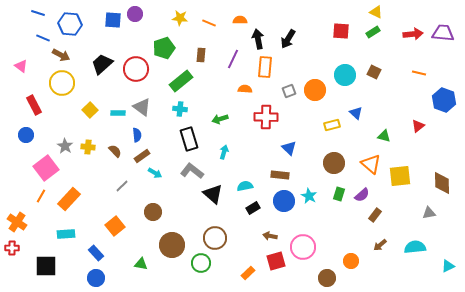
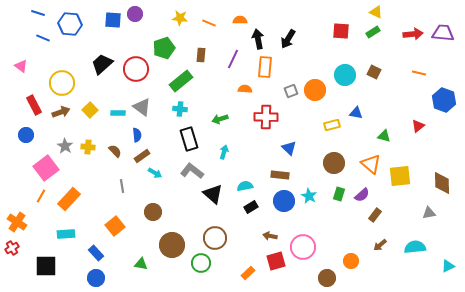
brown arrow at (61, 55): moved 57 px down; rotated 48 degrees counterclockwise
gray square at (289, 91): moved 2 px right
blue triangle at (356, 113): rotated 32 degrees counterclockwise
gray line at (122, 186): rotated 56 degrees counterclockwise
black rectangle at (253, 208): moved 2 px left, 1 px up
red cross at (12, 248): rotated 32 degrees counterclockwise
